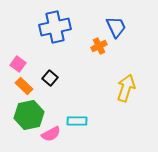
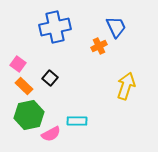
yellow arrow: moved 2 px up
